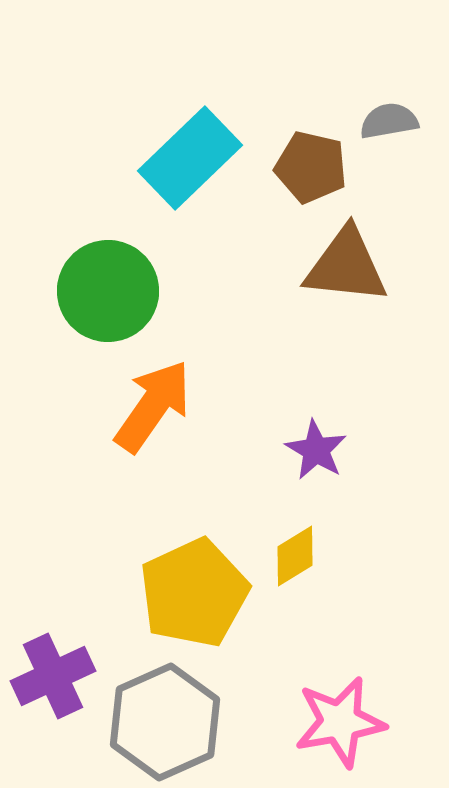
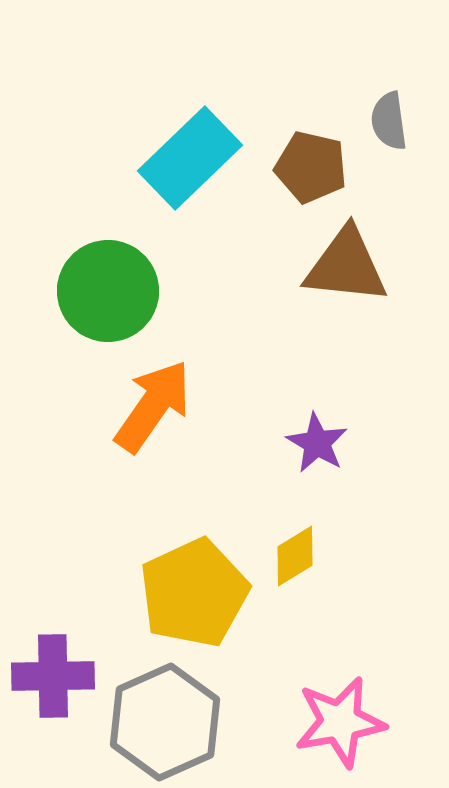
gray semicircle: rotated 88 degrees counterclockwise
purple star: moved 1 px right, 7 px up
purple cross: rotated 24 degrees clockwise
